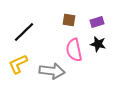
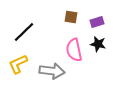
brown square: moved 2 px right, 3 px up
